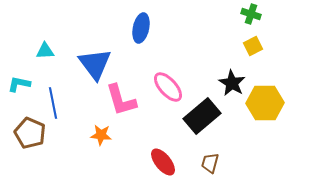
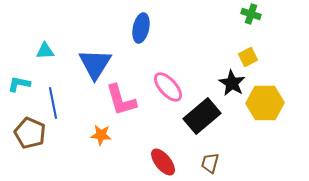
yellow square: moved 5 px left, 11 px down
blue triangle: rotated 9 degrees clockwise
